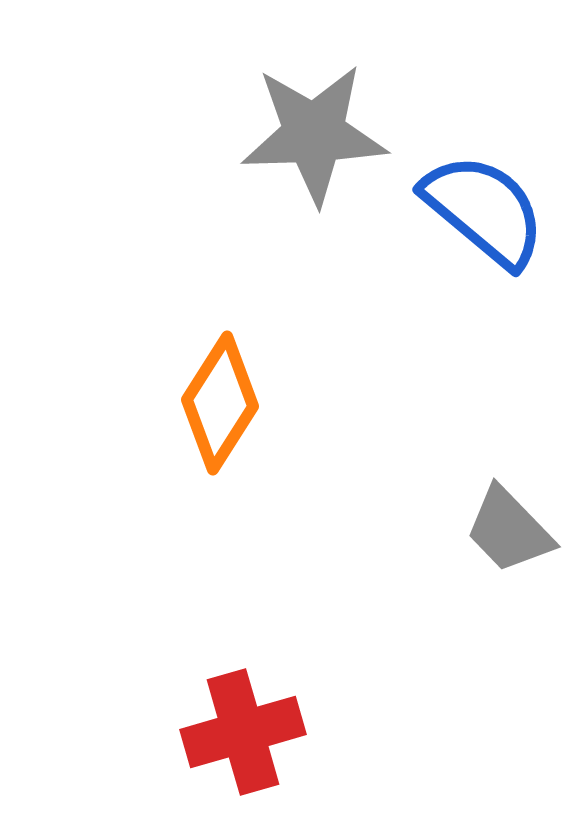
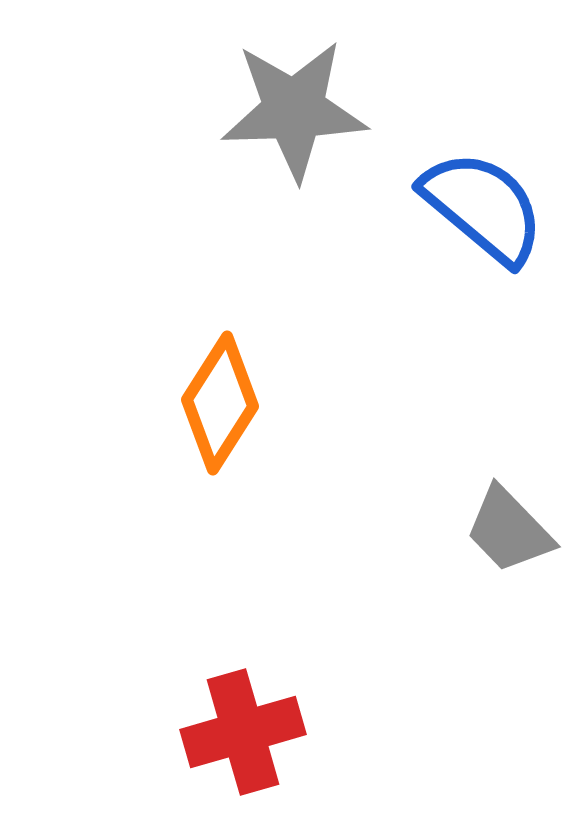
gray star: moved 20 px left, 24 px up
blue semicircle: moved 1 px left, 3 px up
